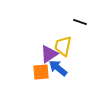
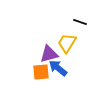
yellow trapezoid: moved 4 px right, 3 px up; rotated 20 degrees clockwise
purple triangle: rotated 18 degrees clockwise
